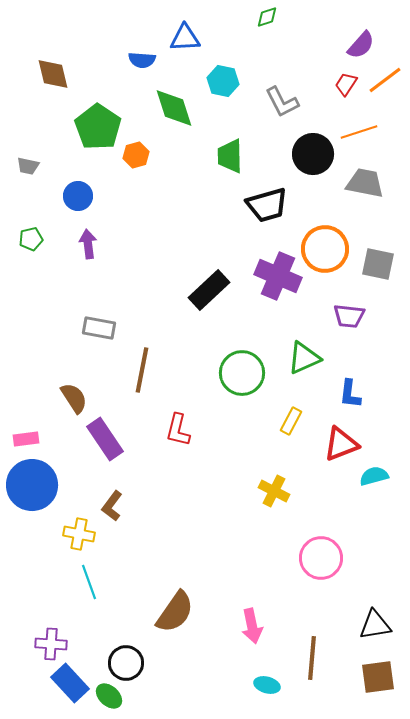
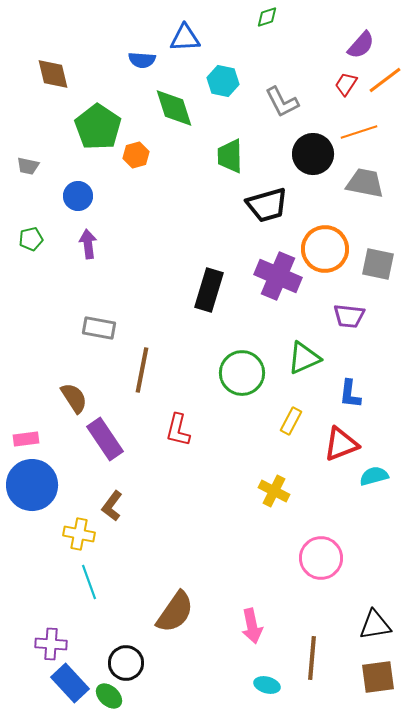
black rectangle at (209, 290): rotated 30 degrees counterclockwise
